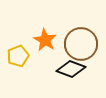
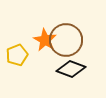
brown circle: moved 15 px left, 4 px up
yellow pentagon: moved 1 px left, 1 px up
